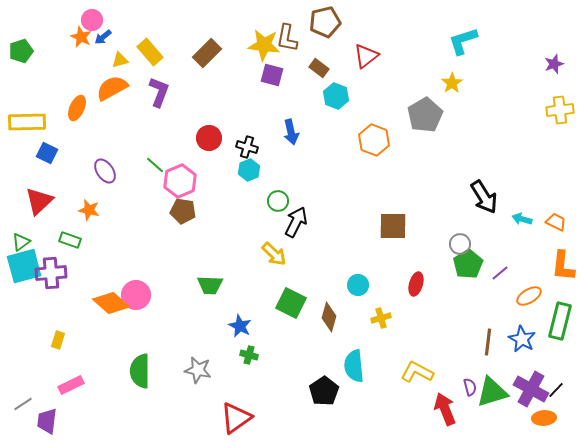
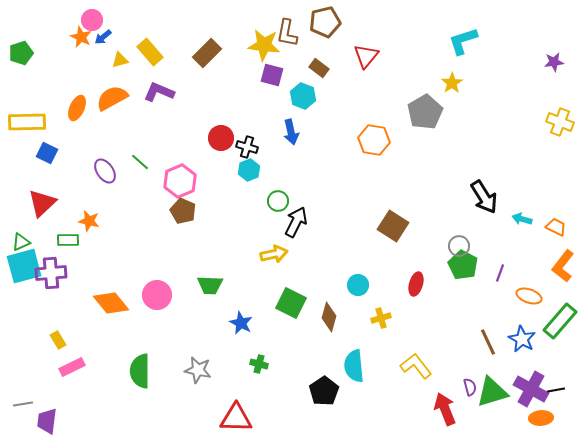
brown L-shape at (287, 38): moved 5 px up
green pentagon at (21, 51): moved 2 px down
red triangle at (366, 56): rotated 12 degrees counterclockwise
purple star at (554, 64): moved 2 px up; rotated 12 degrees clockwise
orange semicircle at (112, 88): moved 10 px down
purple L-shape at (159, 92): rotated 88 degrees counterclockwise
cyan hexagon at (336, 96): moved 33 px left
yellow cross at (560, 110): moved 12 px down; rotated 28 degrees clockwise
gray pentagon at (425, 115): moved 3 px up
red circle at (209, 138): moved 12 px right
orange hexagon at (374, 140): rotated 12 degrees counterclockwise
green line at (155, 165): moved 15 px left, 3 px up
red triangle at (39, 201): moved 3 px right, 2 px down
orange star at (89, 210): moved 11 px down
brown pentagon at (183, 211): rotated 15 degrees clockwise
orange trapezoid at (556, 222): moved 5 px down
brown square at (393, 226): rotated 32 degrees clockwise
green rectangle at (70, 240): moved 2 px left; rotated 20 degrees counterclockwise
green triangle at (21, 242): rotated 12 degrees clockwise
gray circle at (460, 244): moved 1 px left, 2 px down
yellow arrow at (274, 254): rotated 56 degrees counterclockwise
green pentagon at (468, 264): moved 5 px left, 1 px down; rotated 12 degrees counterclockwise
orange L-shape at (563, 266): rotated 32 degrees clockwise
purple line at (500, 273): rotated 30 degrees counterclockwise
pink circle at (136, 295): moved 21 px right
orange ellipse at (529, 296): rotated 50 degrees clockwise
orange diamond at (111, 303): rotated 9 degrees clockwise
green rectangle at (560, 321): rotated 27 degrees clockwise
blue star at (240, 326): moved 1 px right, 3 px up
yellow rectangle at (58, 340): rotated 48 degrees counterclockwise
brown line at (488, 342): rotated 32 degrees counterclockwise
green cross at (249, 355): moved 10 px right, 9 px down
yellow L-shape at (417, 372): moved 1 px left, 6 px up; rotated 24 degrees clockwise
pink rectangle at (71, 385): moved 1 px right, 18 px up
black line at (556, 390): rotated 36 degrees clockwise
gray line at (23, 404): rotated 24 degrees clockwise
red triangle at (236, 418): rotated 36 degrees clockwise
orange ellipse at (544, 418): moved 3 px left
